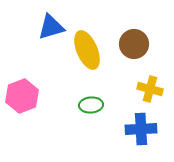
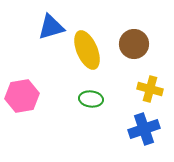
pink hexagon: rotated 12 degrees clockwise
green ellipse: moved 6 px up; rotated 10 degrees clockwise
blue cross: moved 3 px right; rotated 16 degrees counterclockwise
